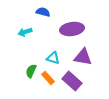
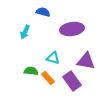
cyan arrow: rotated 48 degrees counterclockwise
purple triangle: moved 3 px right, 4 px down
green semicircle: rotated 72 degrees clockwise
purple rectangle: rotated 12 degrees clockwise
